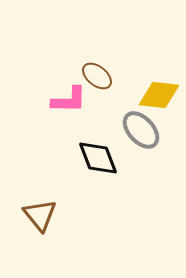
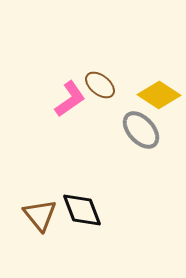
brown ellipse: moved 3 px right, 9 px down
yellow diamond: rotated 27 degrees clockwise
pink L-shape: moved 1 px right, 1 px up; rotated 36 degrees counterclockwise
black diamond: moved 16 px left, 52 px down
